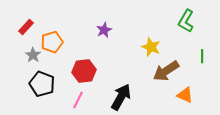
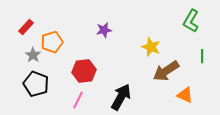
green L-shape: moved 5 px right
purple star: rotated 14 degrees clockwise
black pentagon: moved 6 px left
